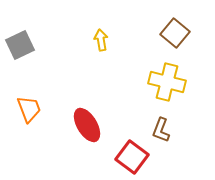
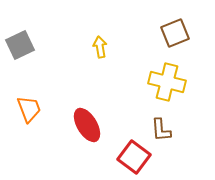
brown square: rotated 28 degrees clockwise
yellow arrow: moved 1 px left, 7 px down
brown L-shape: rotated 25 degrees counterclockwise
red square: moved 2 px right
